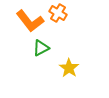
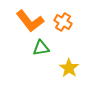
orange cross: moved 5 px right, 9 px down
green triangle: rotated 18 degrees clockwise
